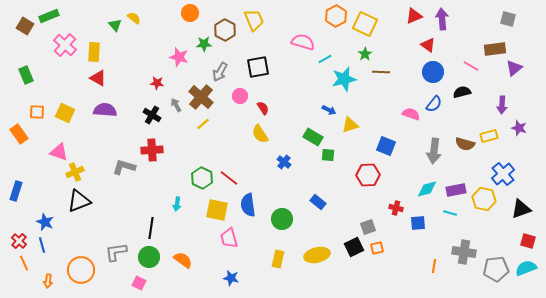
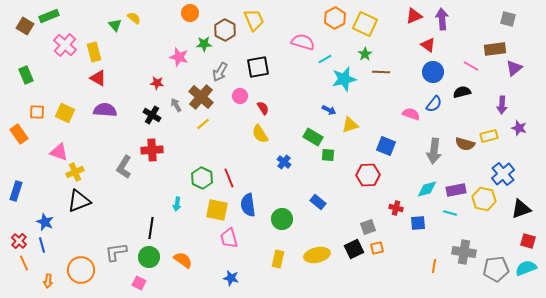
orange hexagon at (336, 16): moved 1 px left, 2 px down
yellow rectangle at (94, 52): rotated 18 degrees counterclockwise
gray L-shape at (124, 167): rotated 75 degrees counterclockwise
red line at (229, 178): rotated 30 degrees clockwise
black square at (354, 247): moved 2 px down
